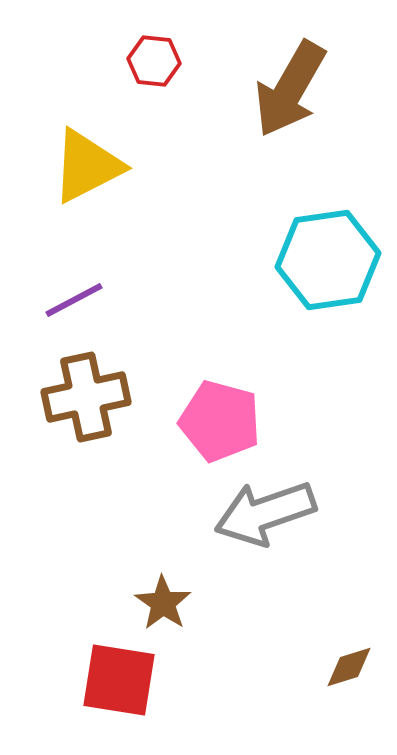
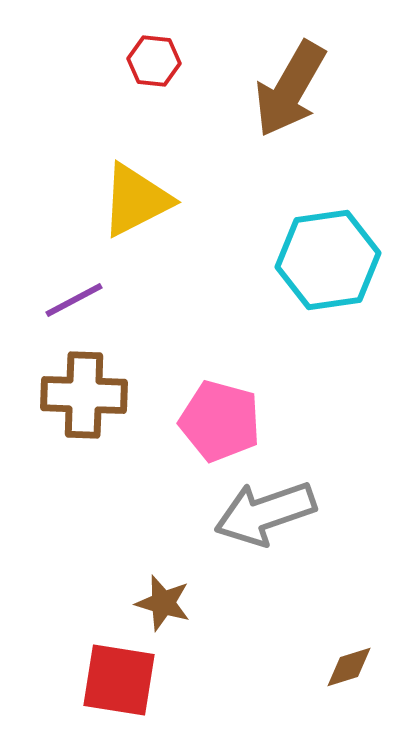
yellow triangle: moved 49 px right, 34 px down
brown cross: moved 2 px left, 2 px up; rotated 14 degrees clockwise
brown star: rotated 18 degrees counterclockwise
